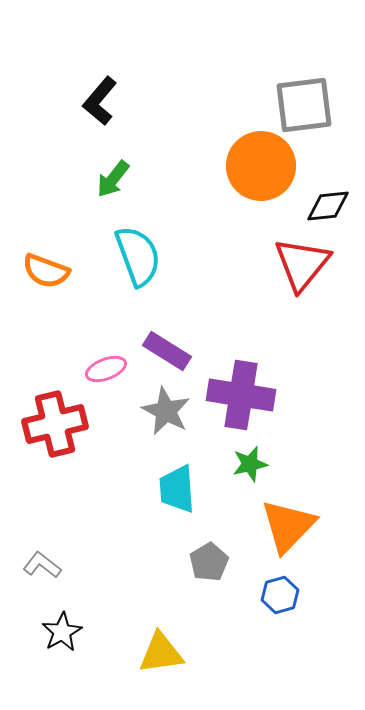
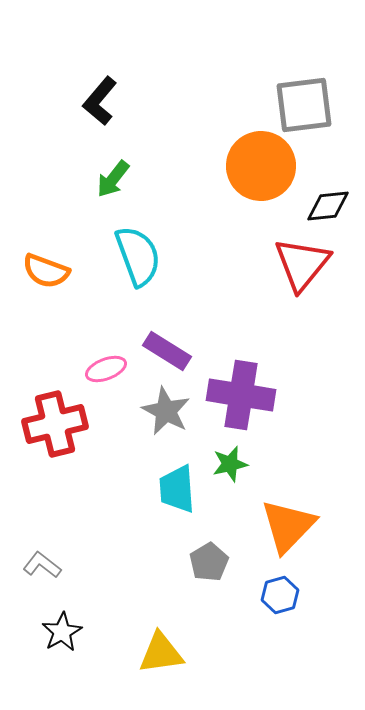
green star: moved 20 px left
